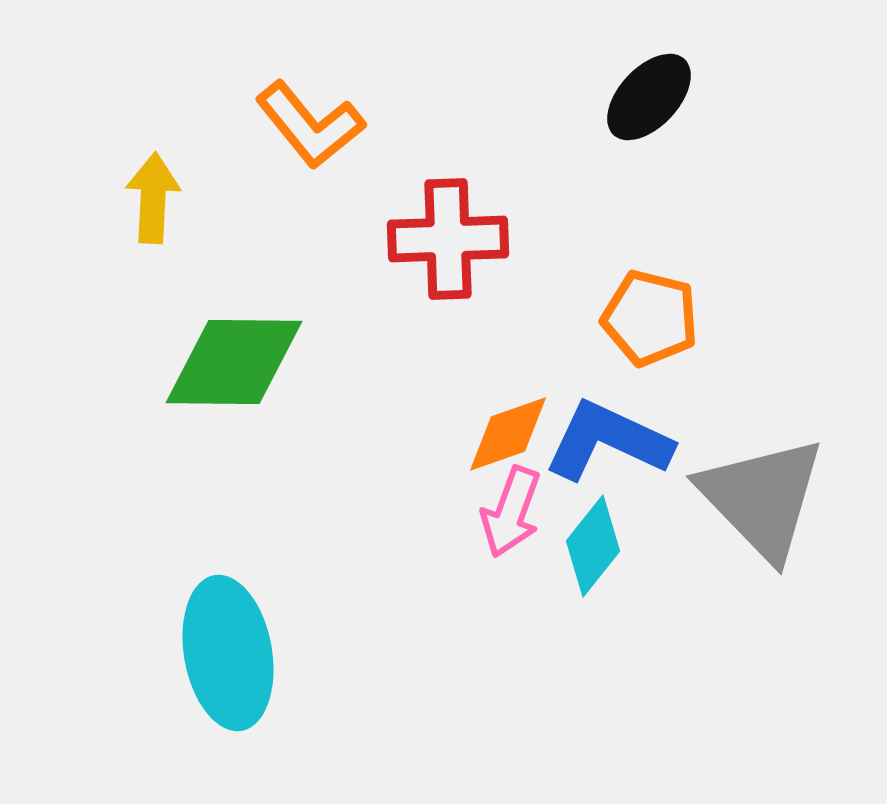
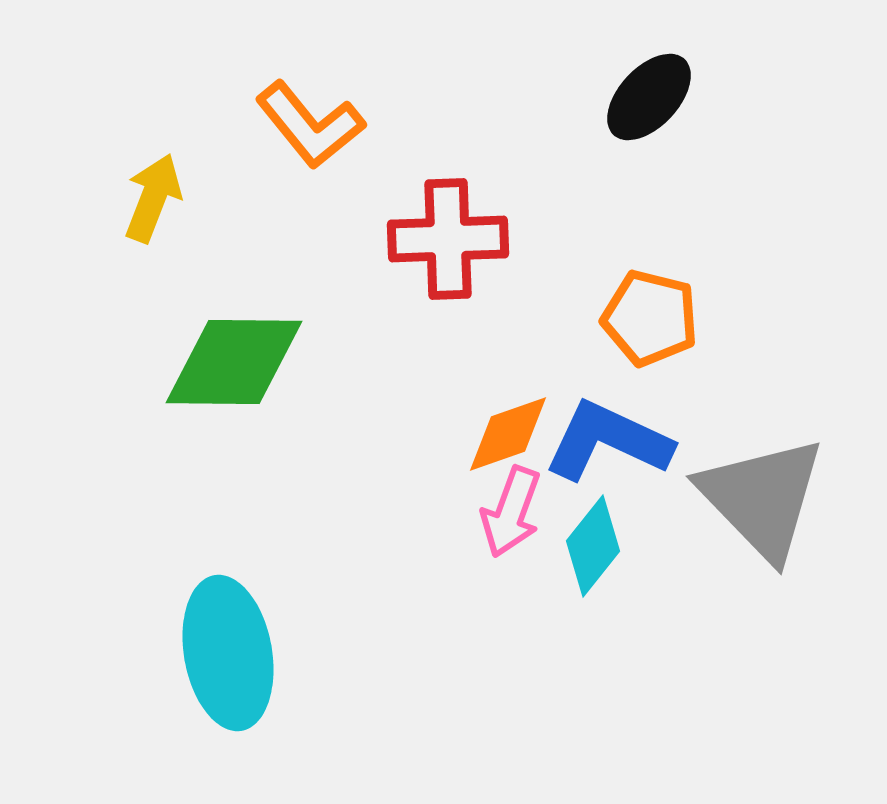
yellow arrow: rotated 18 degrees clockwise
